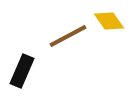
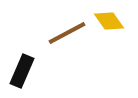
brown line: moved 1 px left, 3 px up
